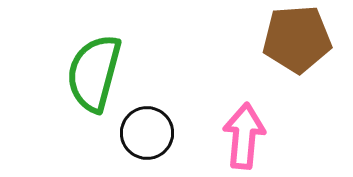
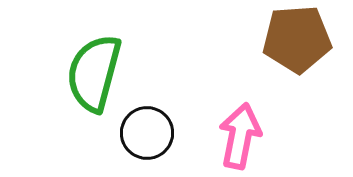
pink arrow: moved 4 px left; rotated 6 degrees clockwise
